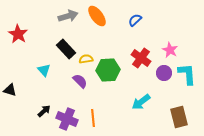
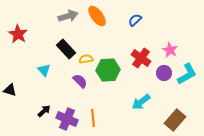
cyan L-shape: rotated 65 degrees clockwise
brown rectangle: moved 4 px left, 3 px down; rotated 55 degrees clockwise
